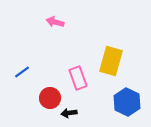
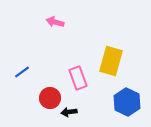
black arrow: moved 1 px up
